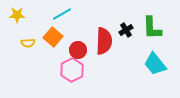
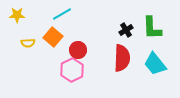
red semicircle: moved 18 px right, 17 px down
